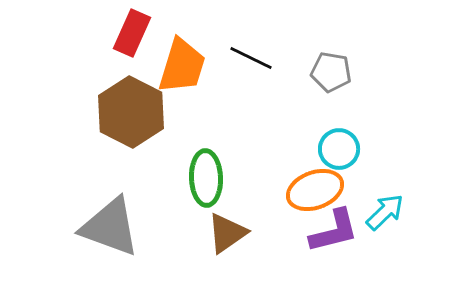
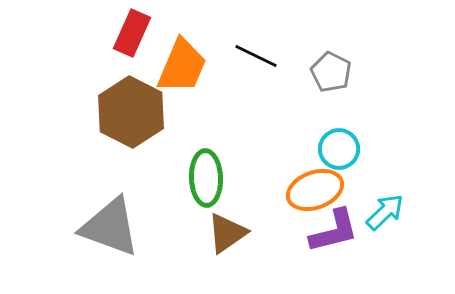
black line: moved 5 px right, 2 px up
orange trapezoid: rotated 6 degrees clockwise
gray pentagon: rotated 18 degrees clockwise
